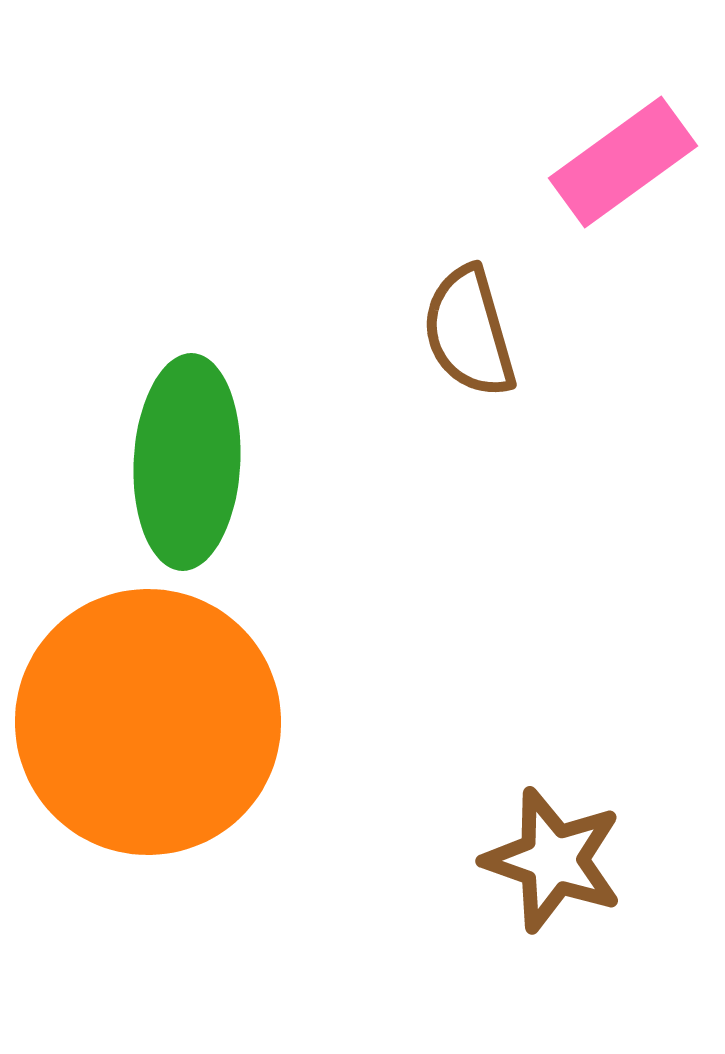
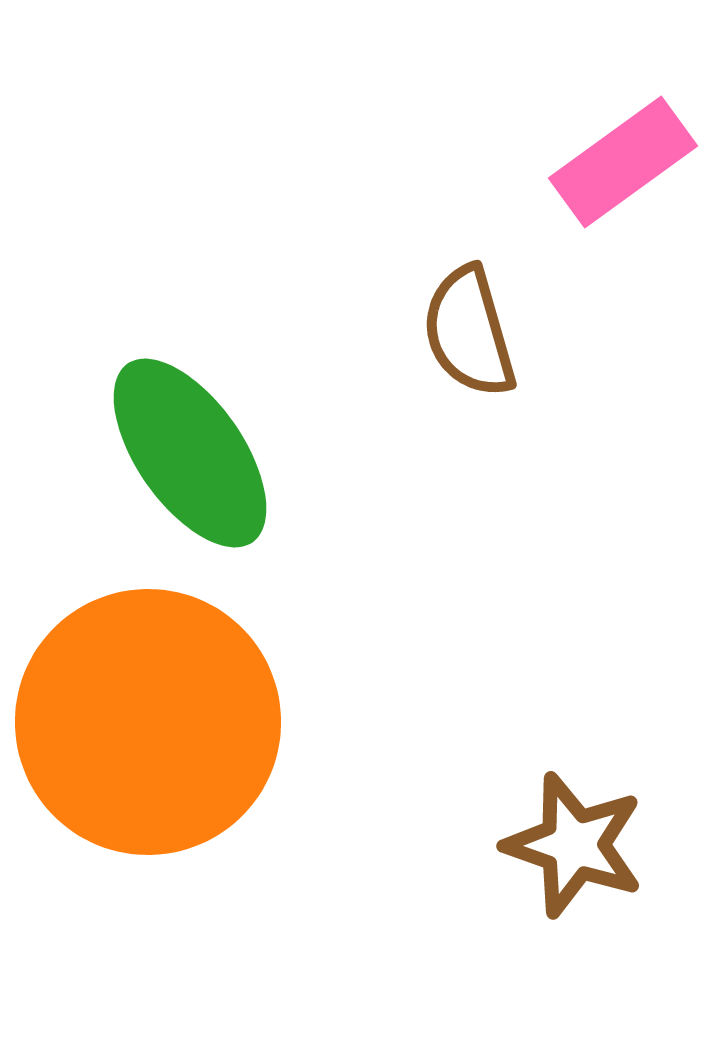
green ellipse: moved 3 px right, 9 px up; rotated 38 degrees counterclockwise
brown star: moved 21 px right, 15 px up
